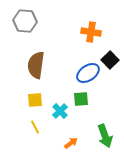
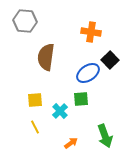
brown semicircle: moved 10 px right, 8 px up
